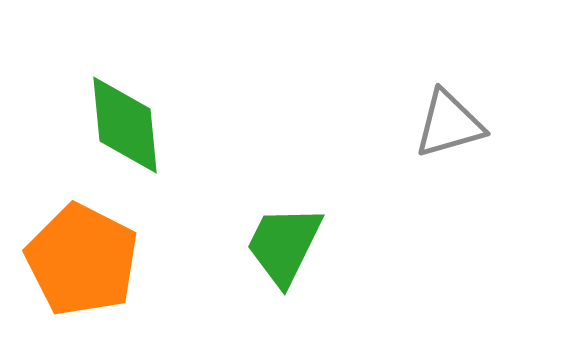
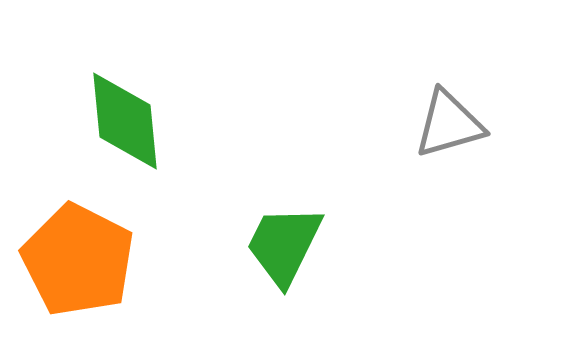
green diamond: moved 4 px up
orange pentagon: moved 4 px left
